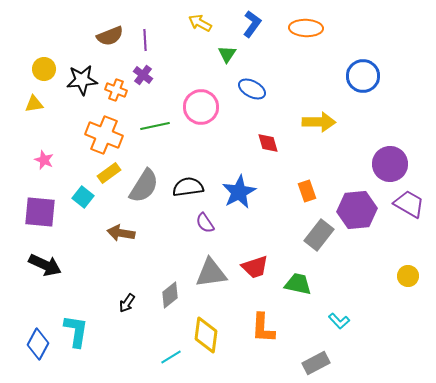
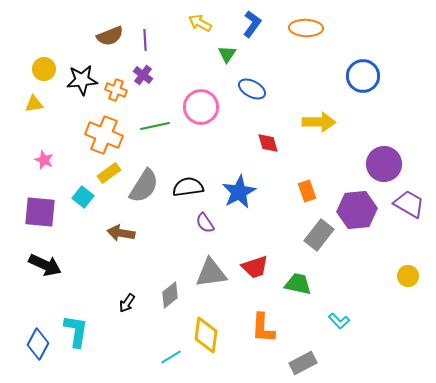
purple circle at (390, 164): moved 6 px left
gray rectangle at (316, 363): moved 13 px left
